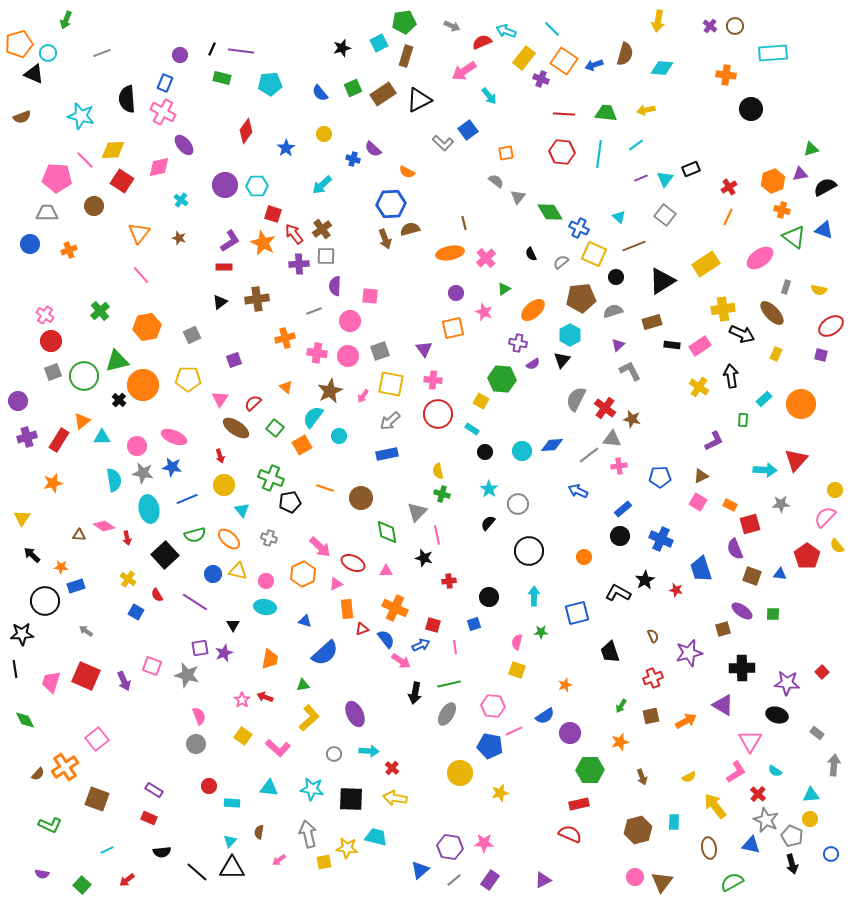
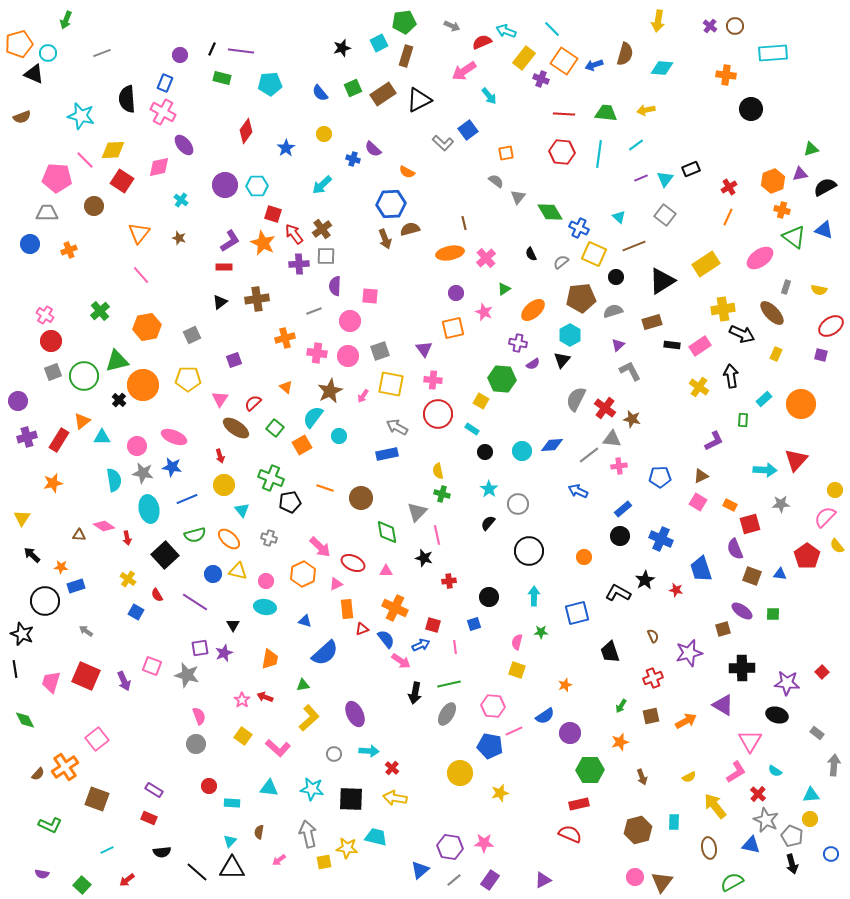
gray arrow at (390, 421): moved 7 px right, 6 px down; rotated 70 degrees clockwise
black star at (22, 634): rotated 25 degrees clockwise
